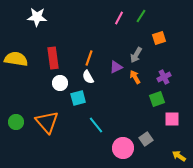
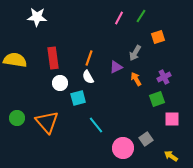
orange square: moved 1 px left, 1 px up
gray arrow: moved 1 px left, 2 px up
yellow semicircle: moved 1 px left, 1 px down
orange arrow: moved 1 px right, 2 px down
green circle: moved 1 px right, 4 px up
yellow arrow: moved 8 px left
